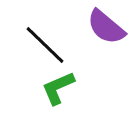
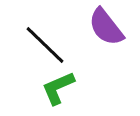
purple semicircle: rotated 12 degrees clockwise
